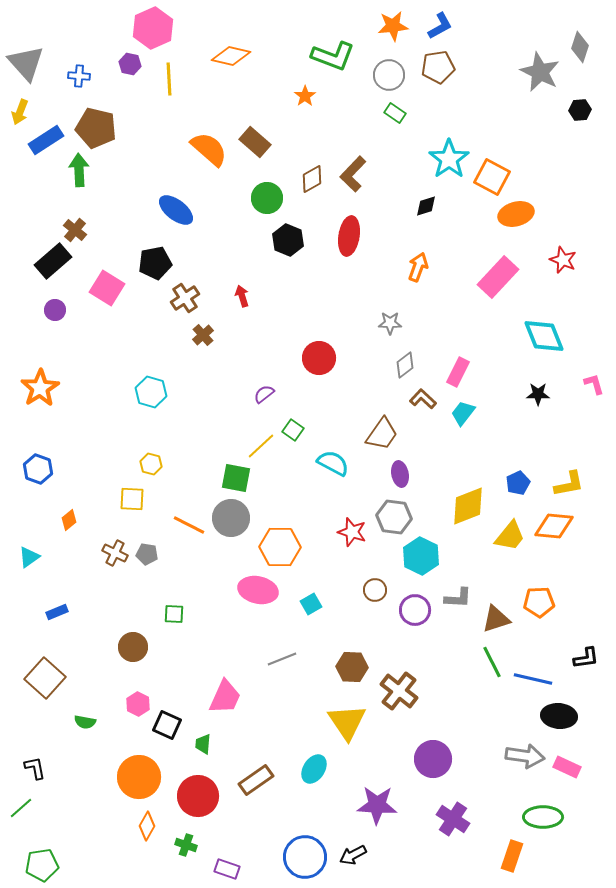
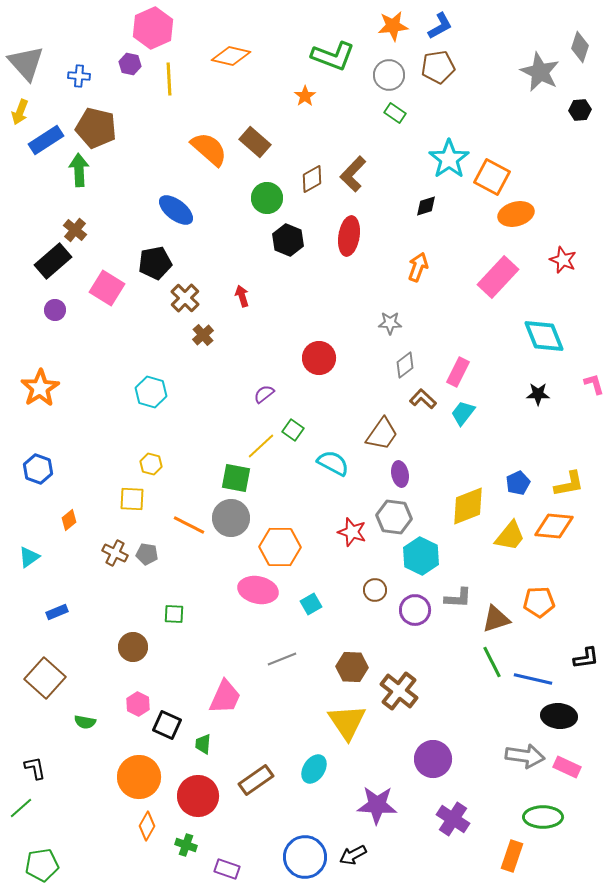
brown cross at (185, 298): rotated 12 degrees counterclockwise
